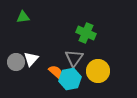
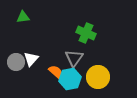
yellow circle: moved 6 px down
